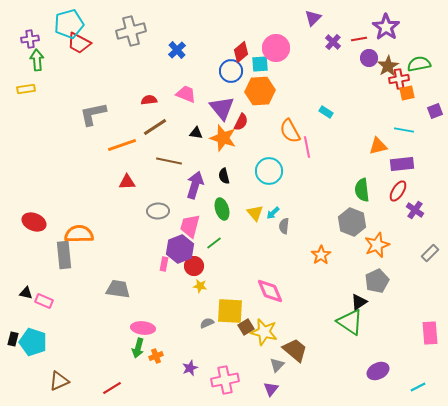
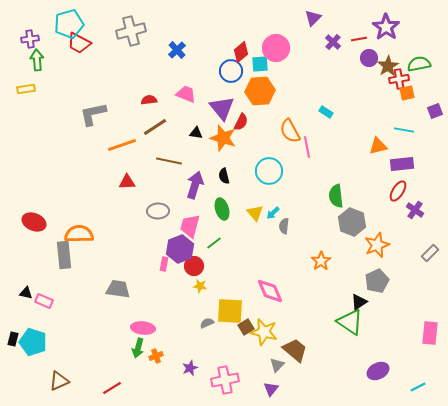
green semicircle at (362, 190): moved 26 px left, 6 px down
orange star at (321, 255): moved 6 px down
pink rectangle at (430, 333): rotated 10 degrees clockwise
